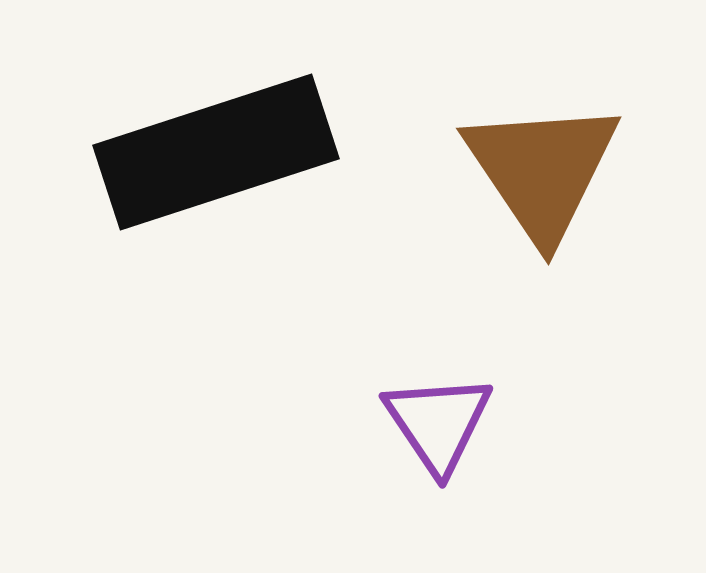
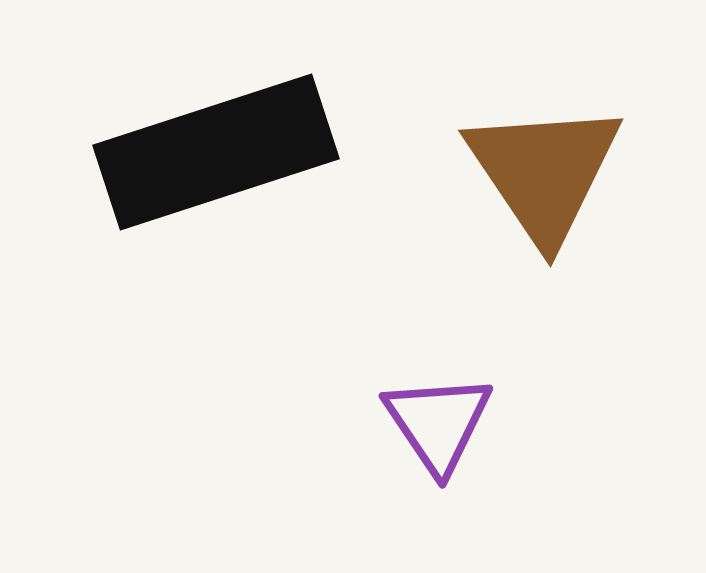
brown triangle: moved 2 px right, 2 px down
